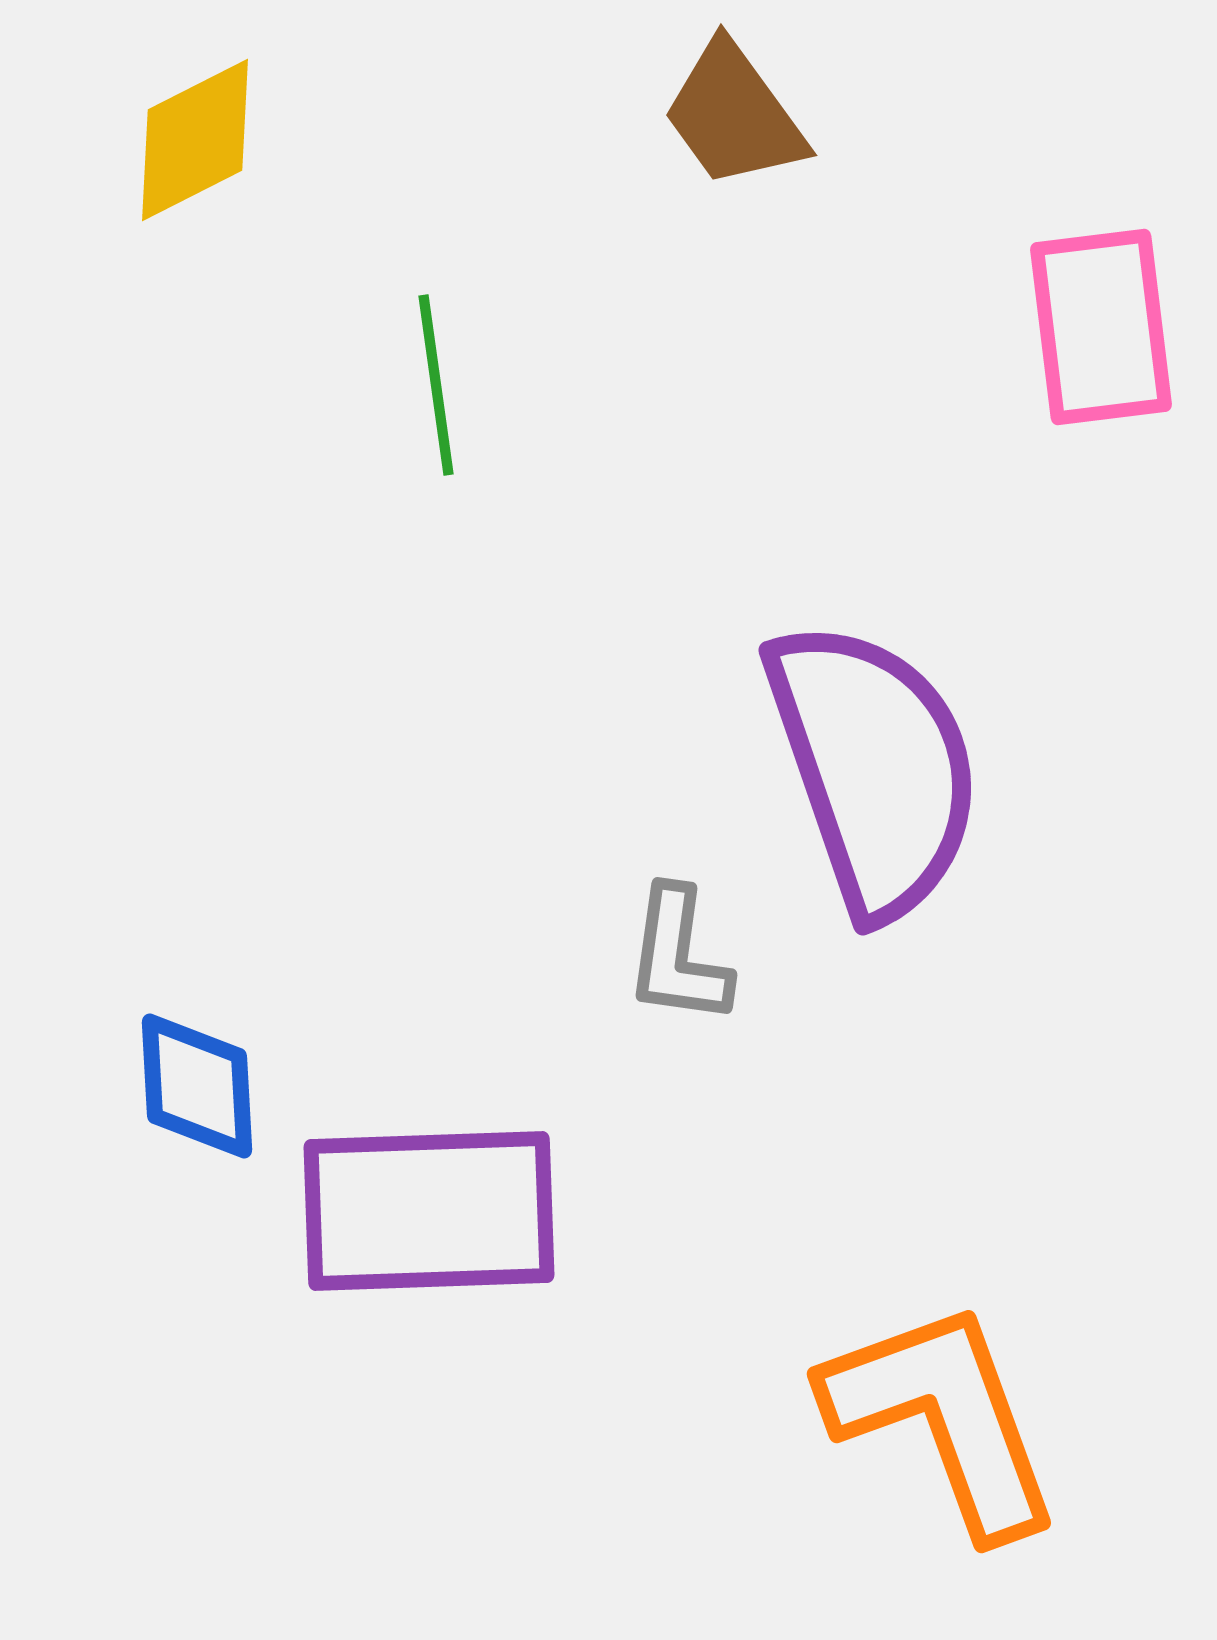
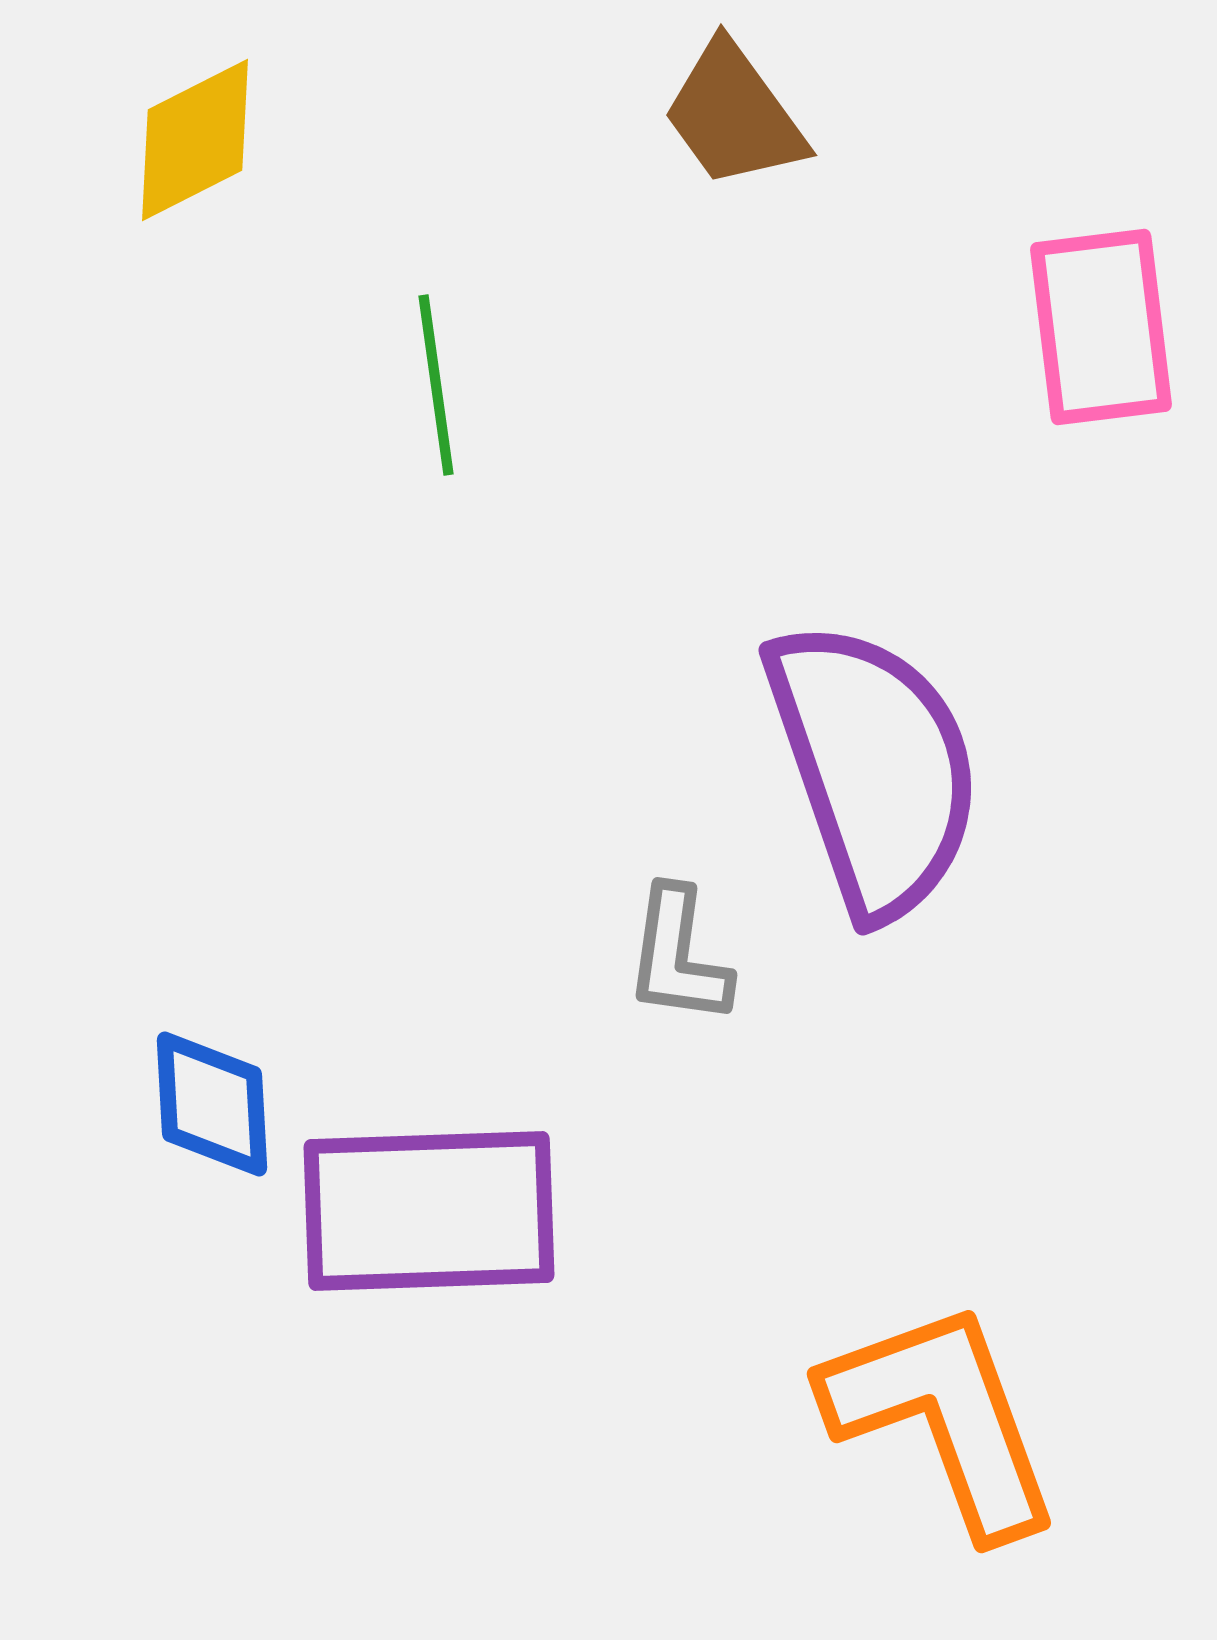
blue diamond: moved 15 px right, 18 px down
